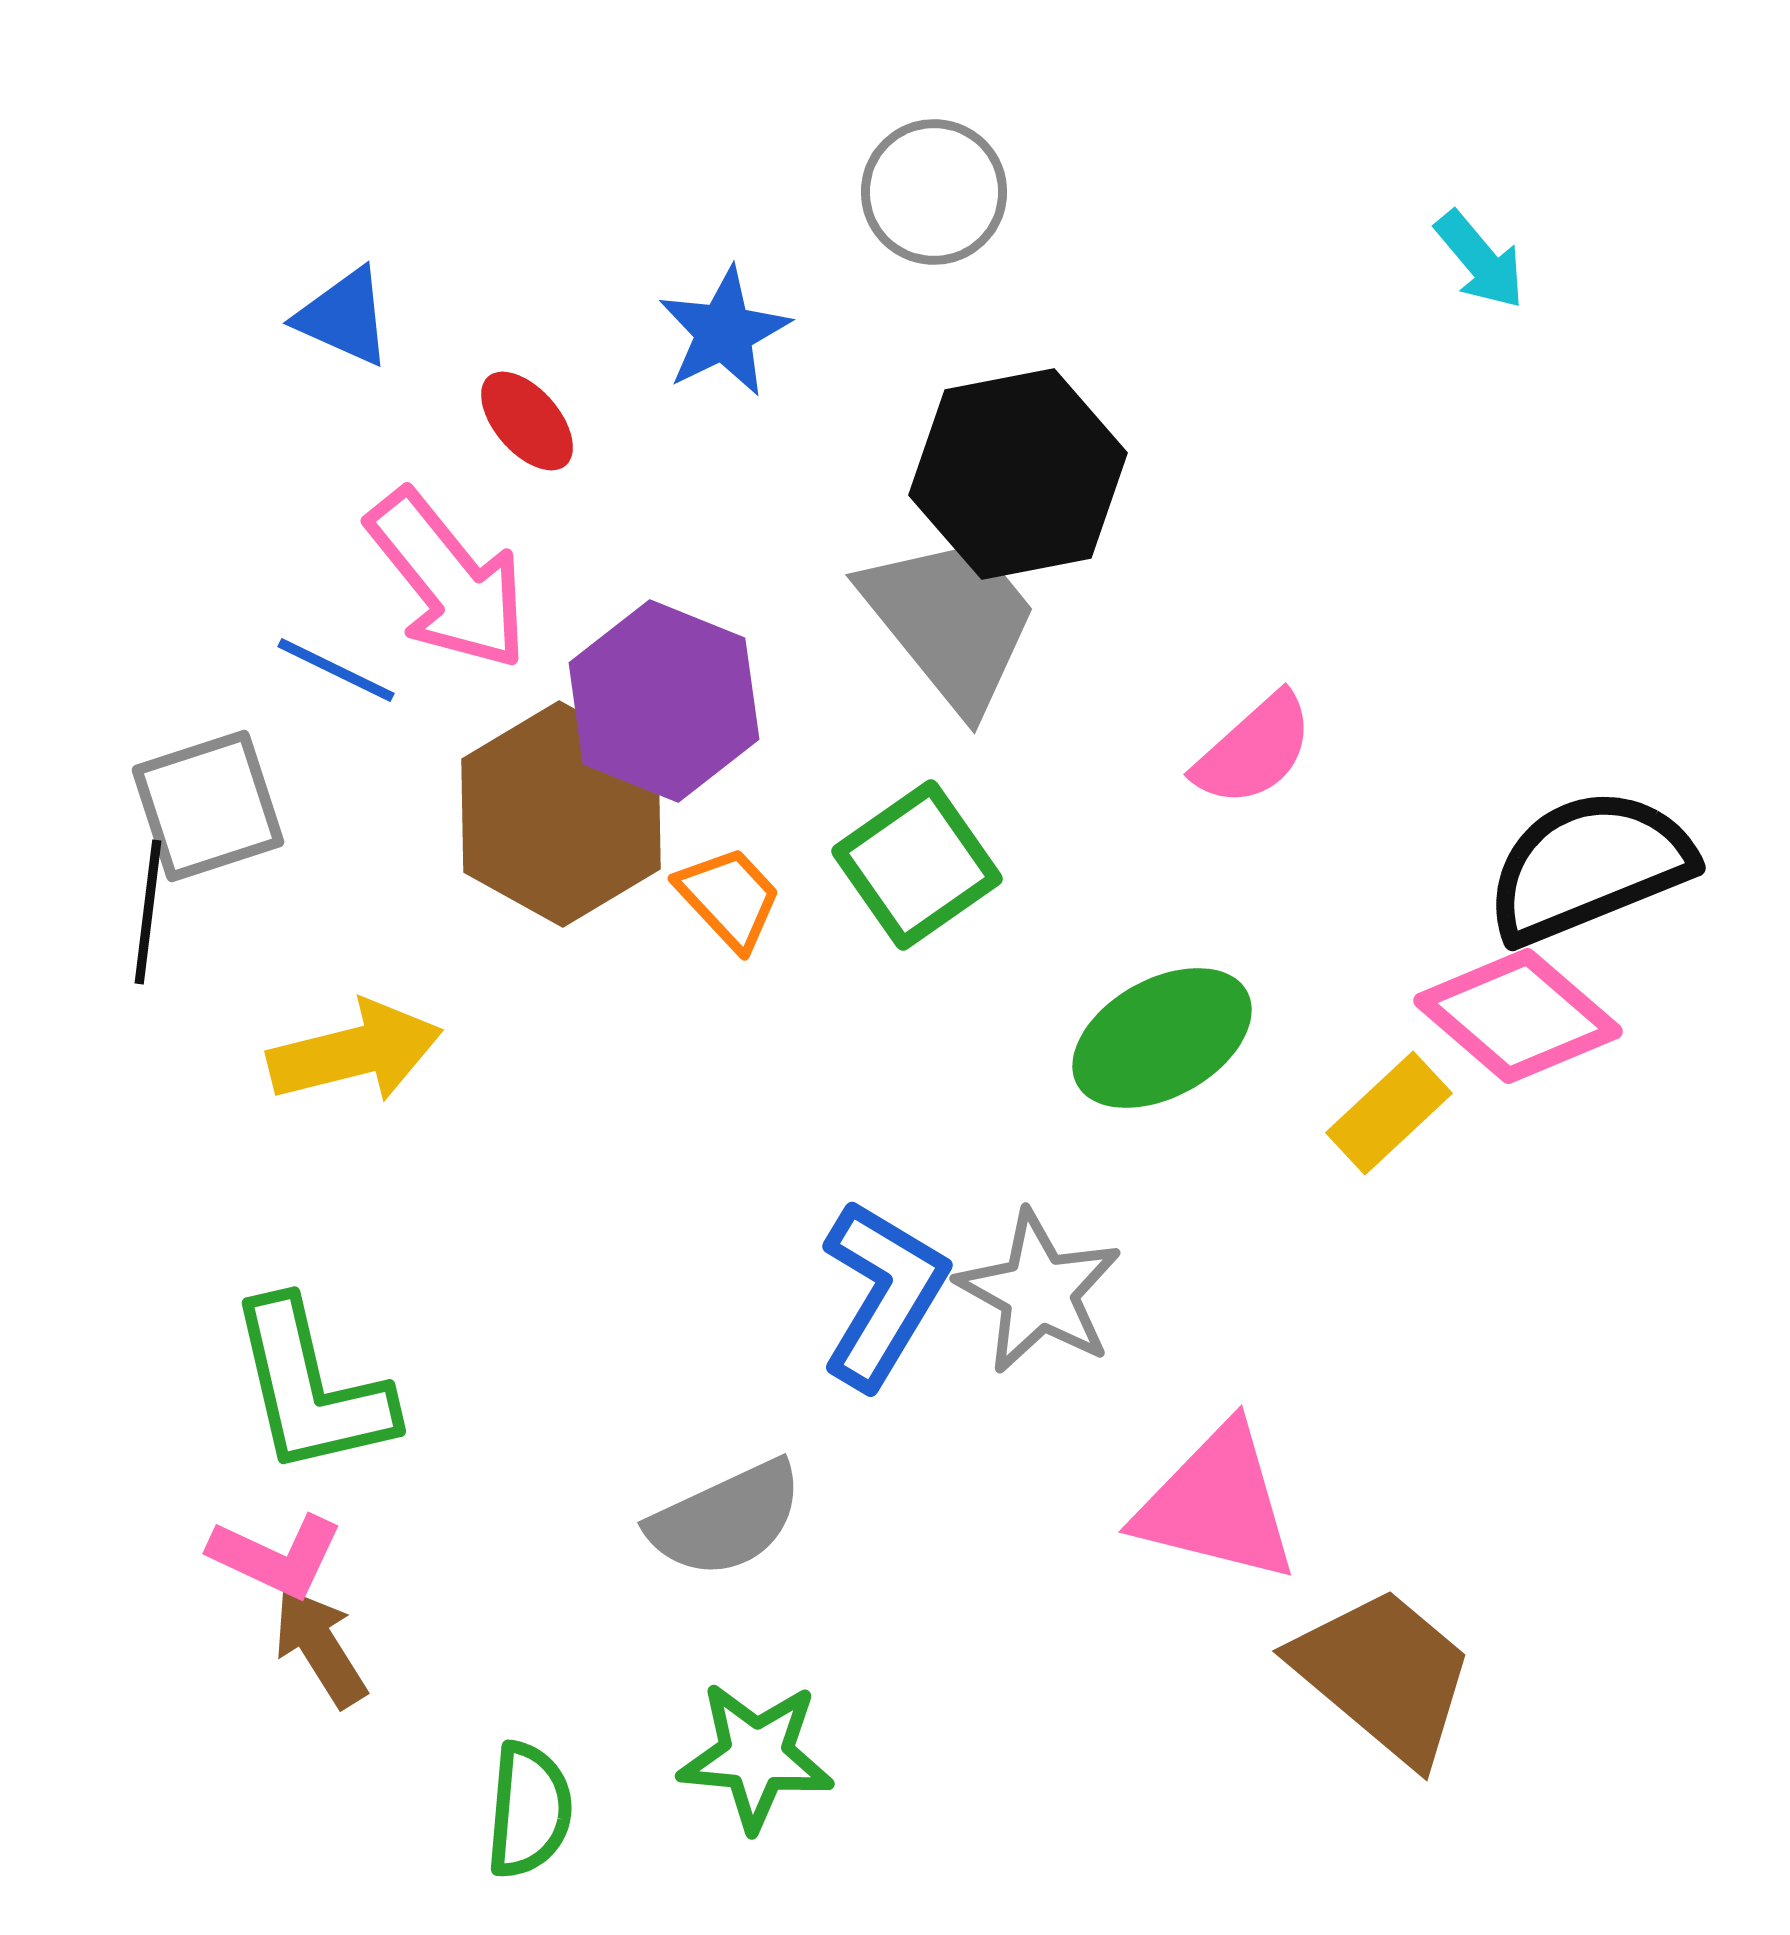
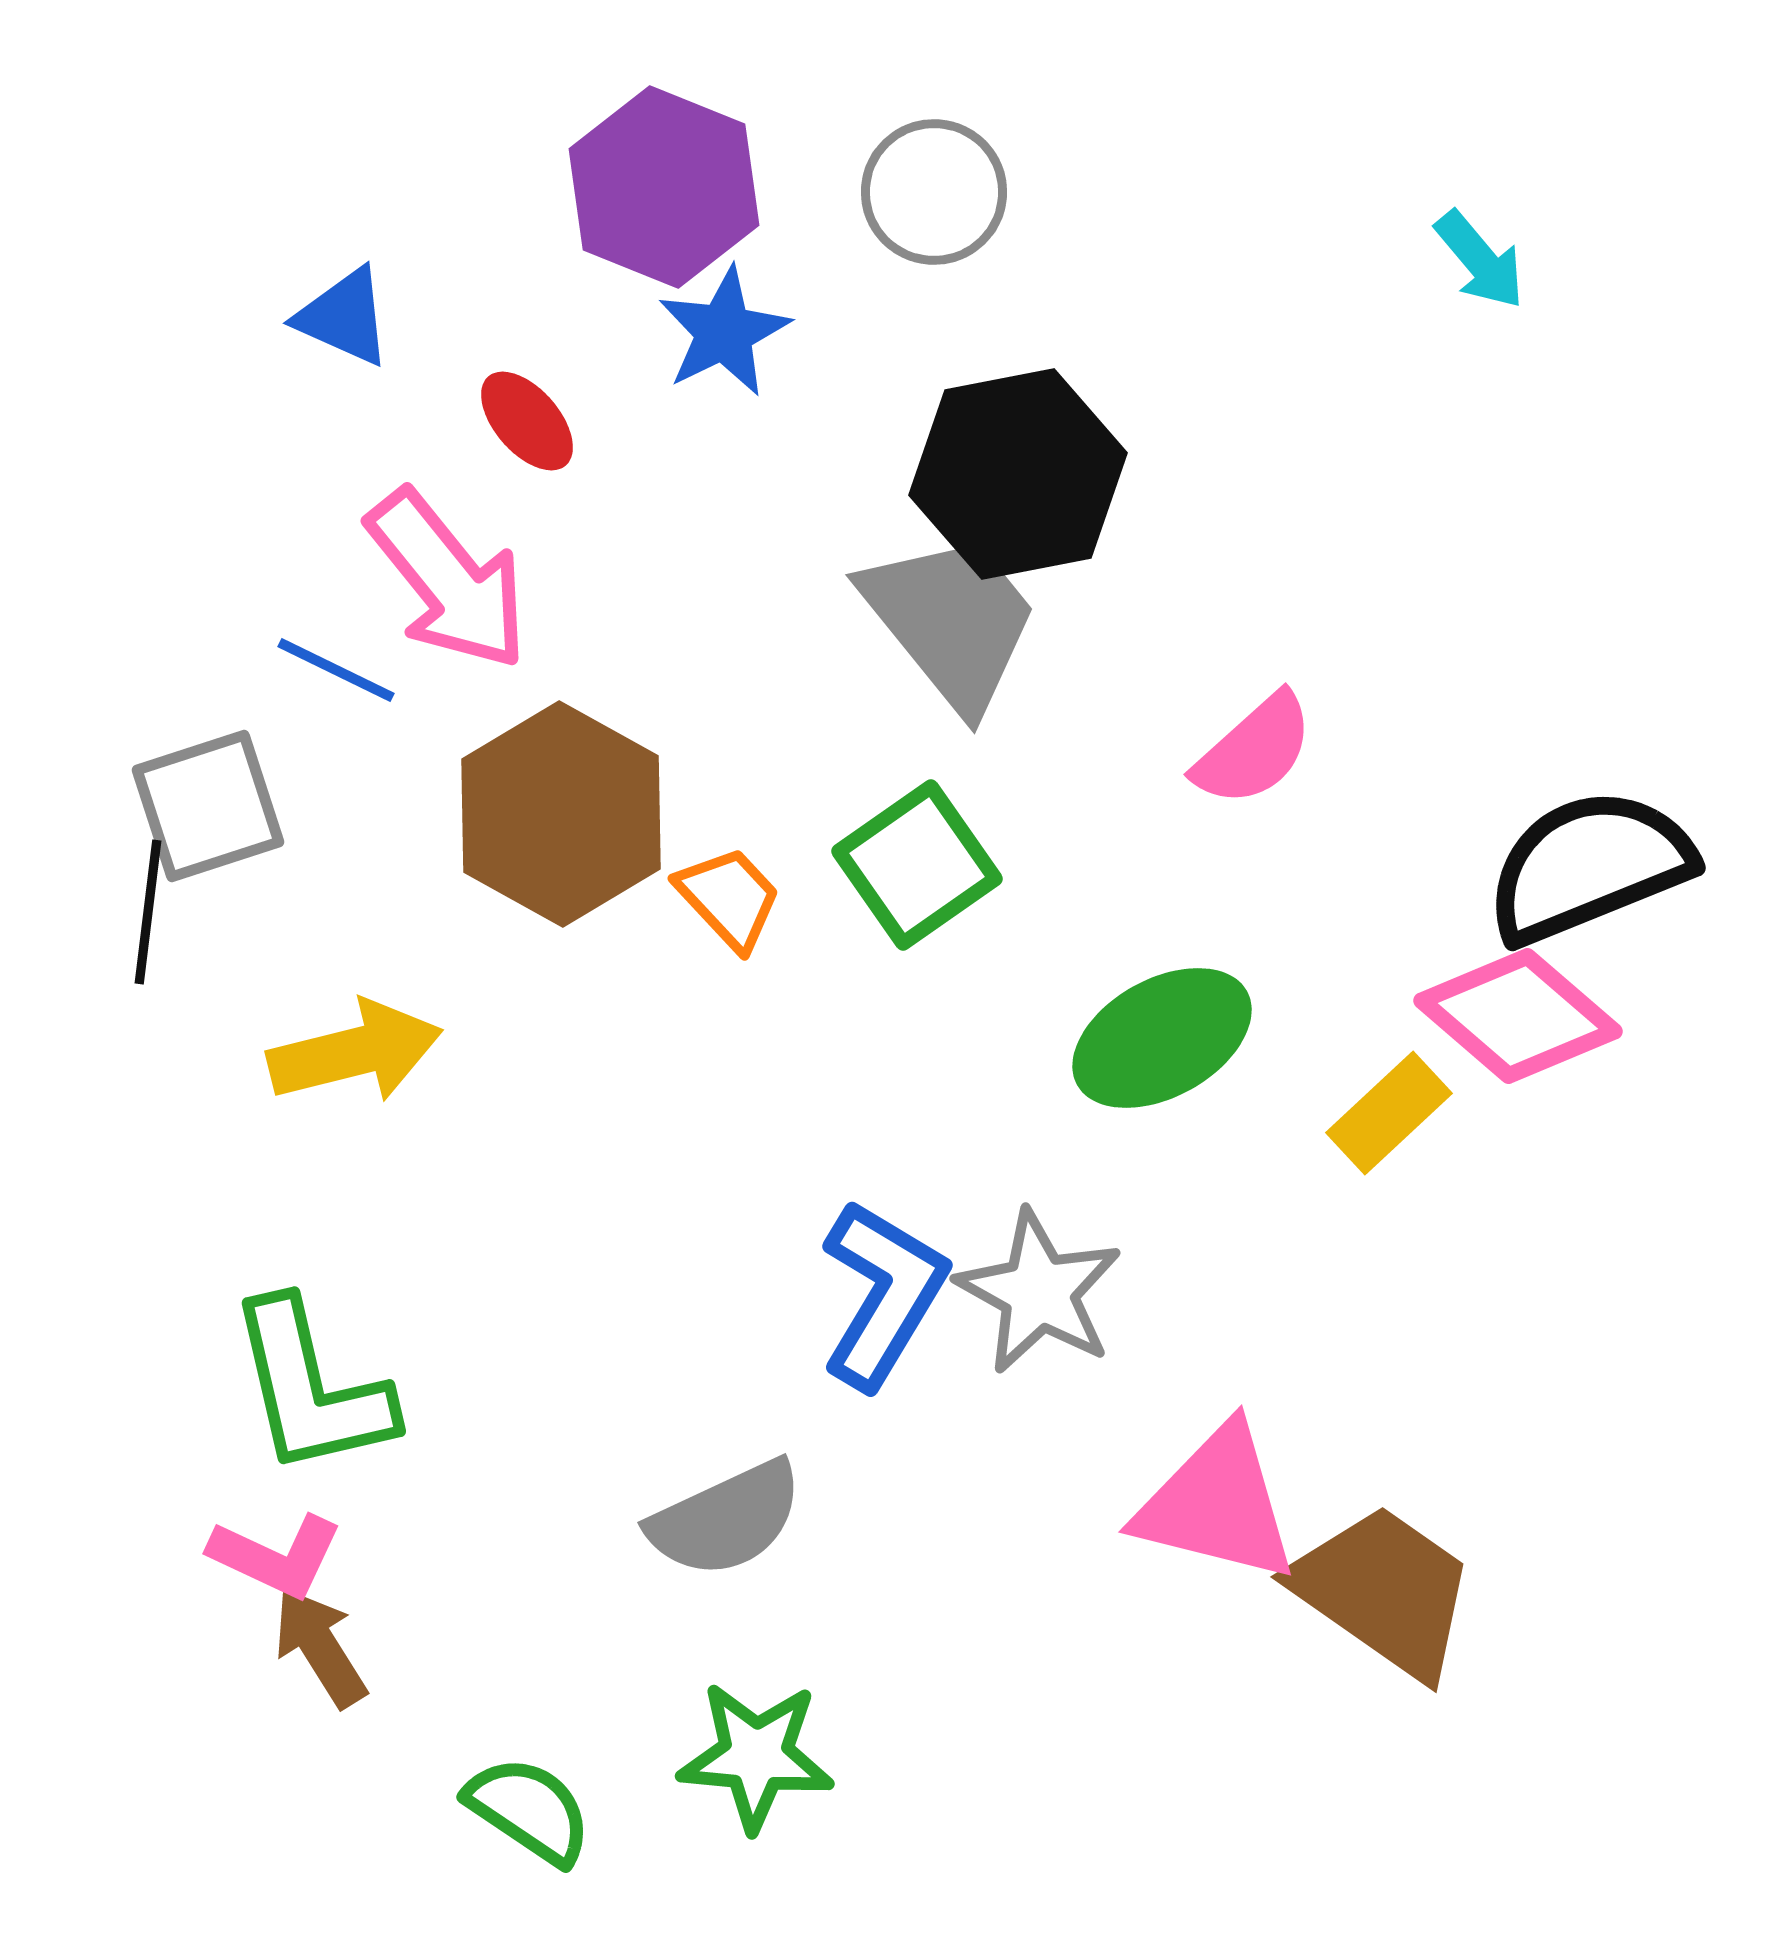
purple hexagon: moved 514 px up
brown trapezoid: moved 84 px up; rotated 5 degrees counterclockwise
green semicircle: rotated 61 degrees counterclockwise
